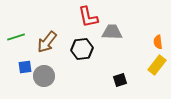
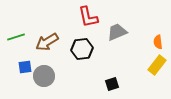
gray trapezoid: moved 5 px right; rotated 25 degrees counterclockwise
brown arrow: rotated 20 degrees clockwise
black square: moved 8 px left, 4 px down
